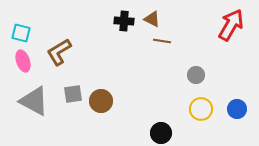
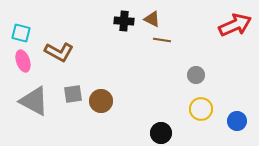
red arrow: moved 4 px right; rotated 36 degrees clockwise
brown line: moved 1 px up
brown L-shape: rotated 120 degrees counterclockwise
blue circle: moved 12 px down
